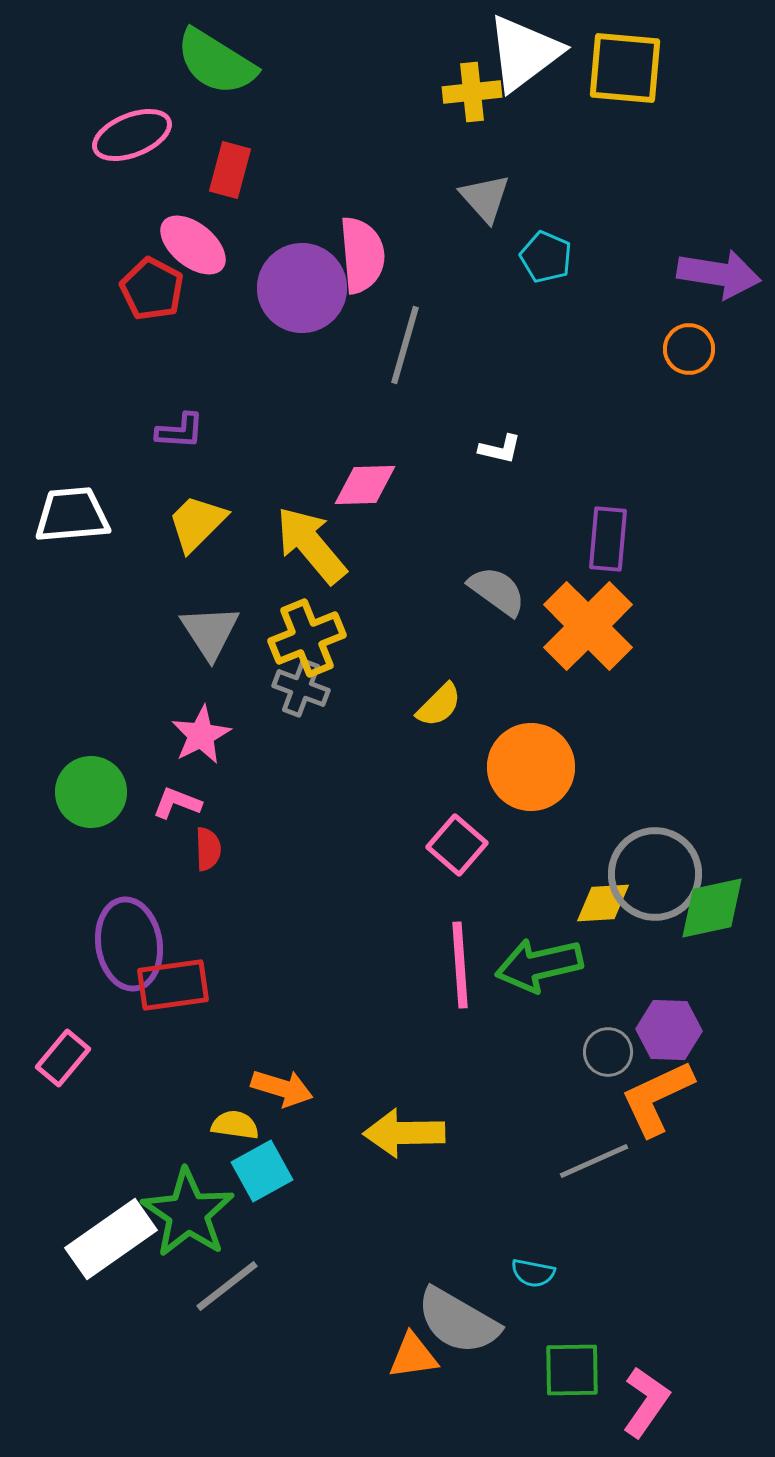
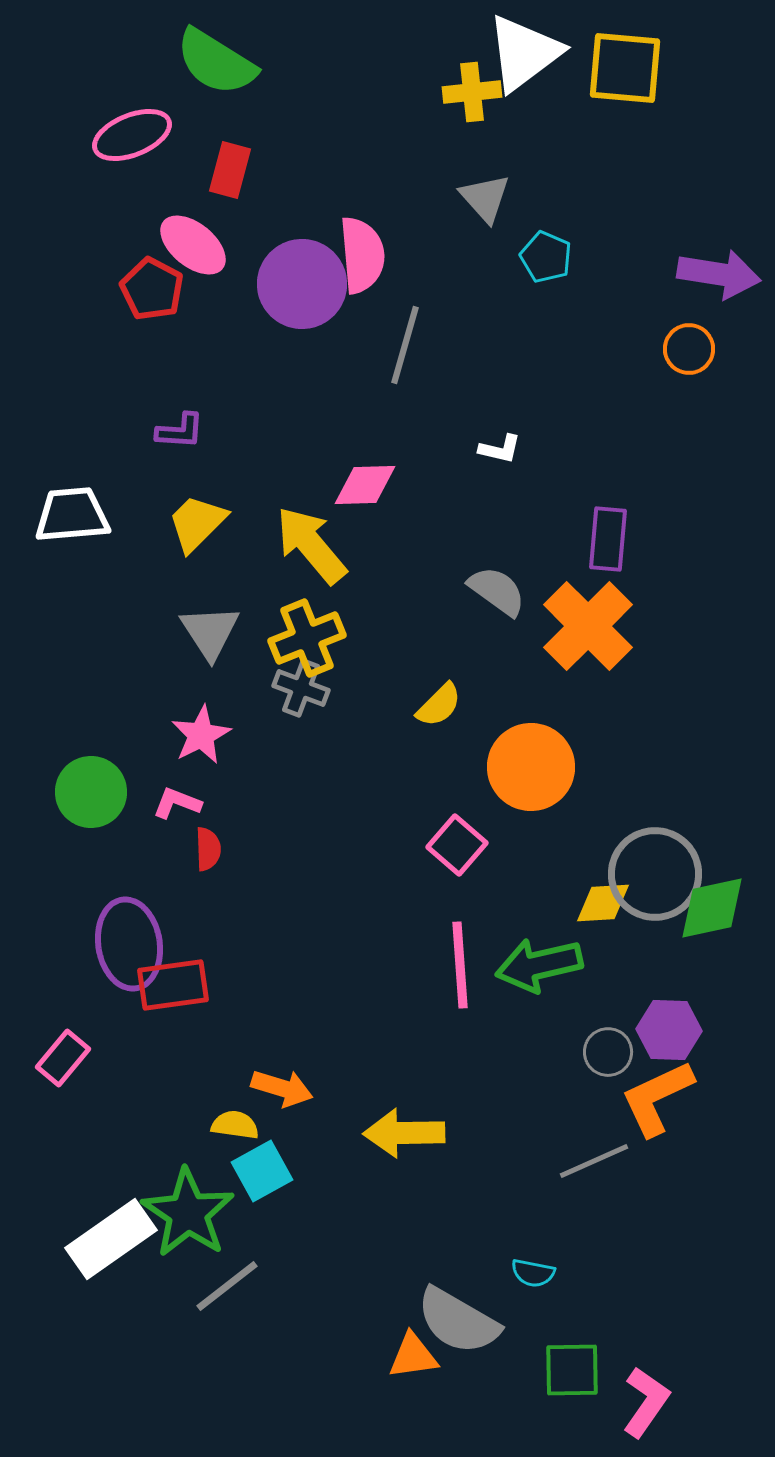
purple circle at (302, 288): moved 4 px up
